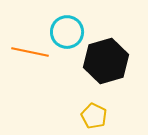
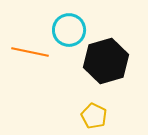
cyan circle: moved 2 px right, 2 px up
